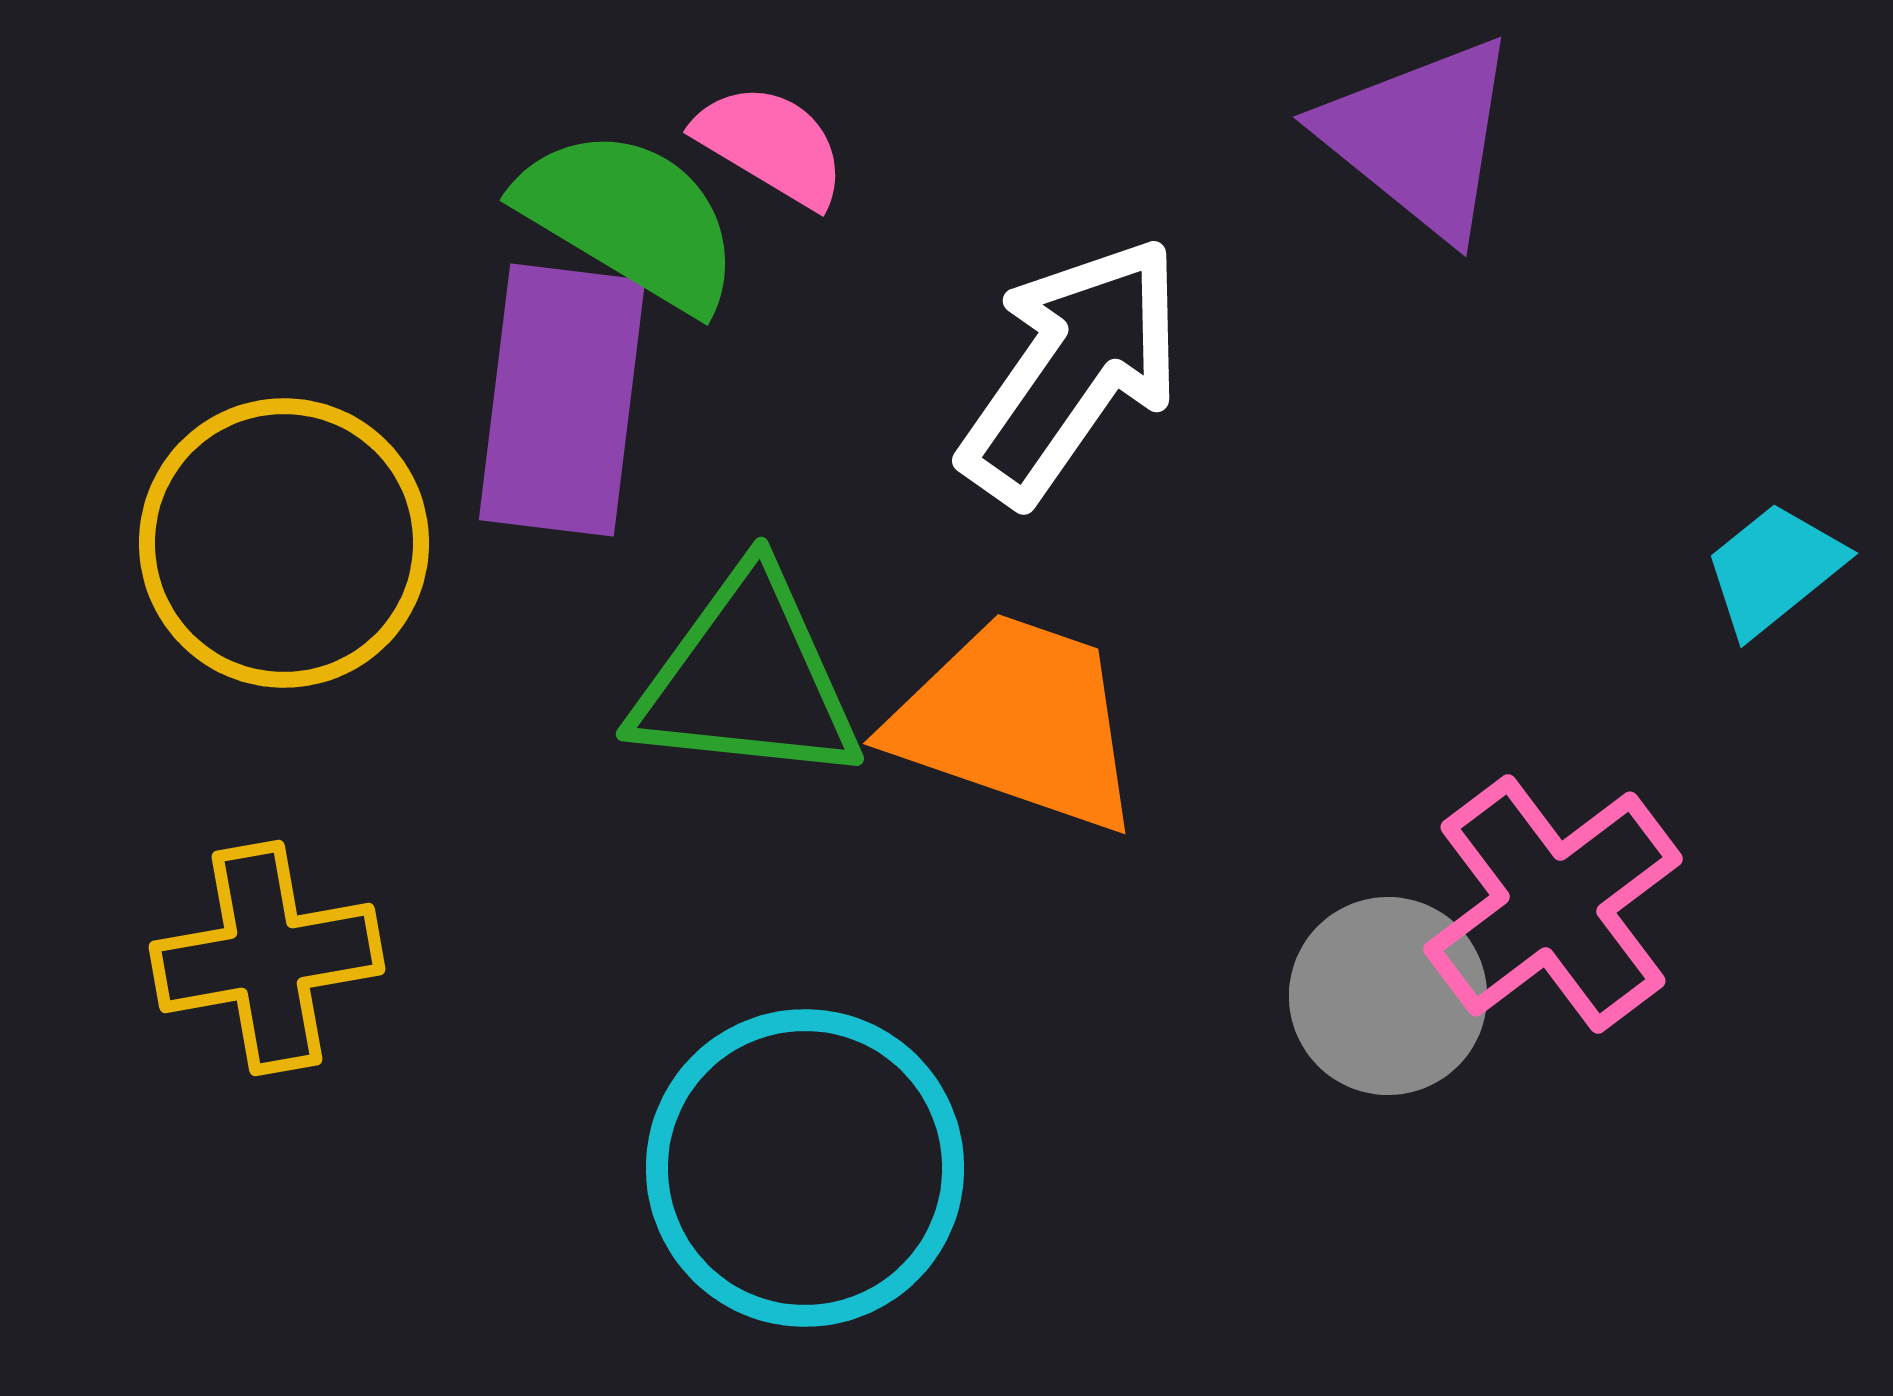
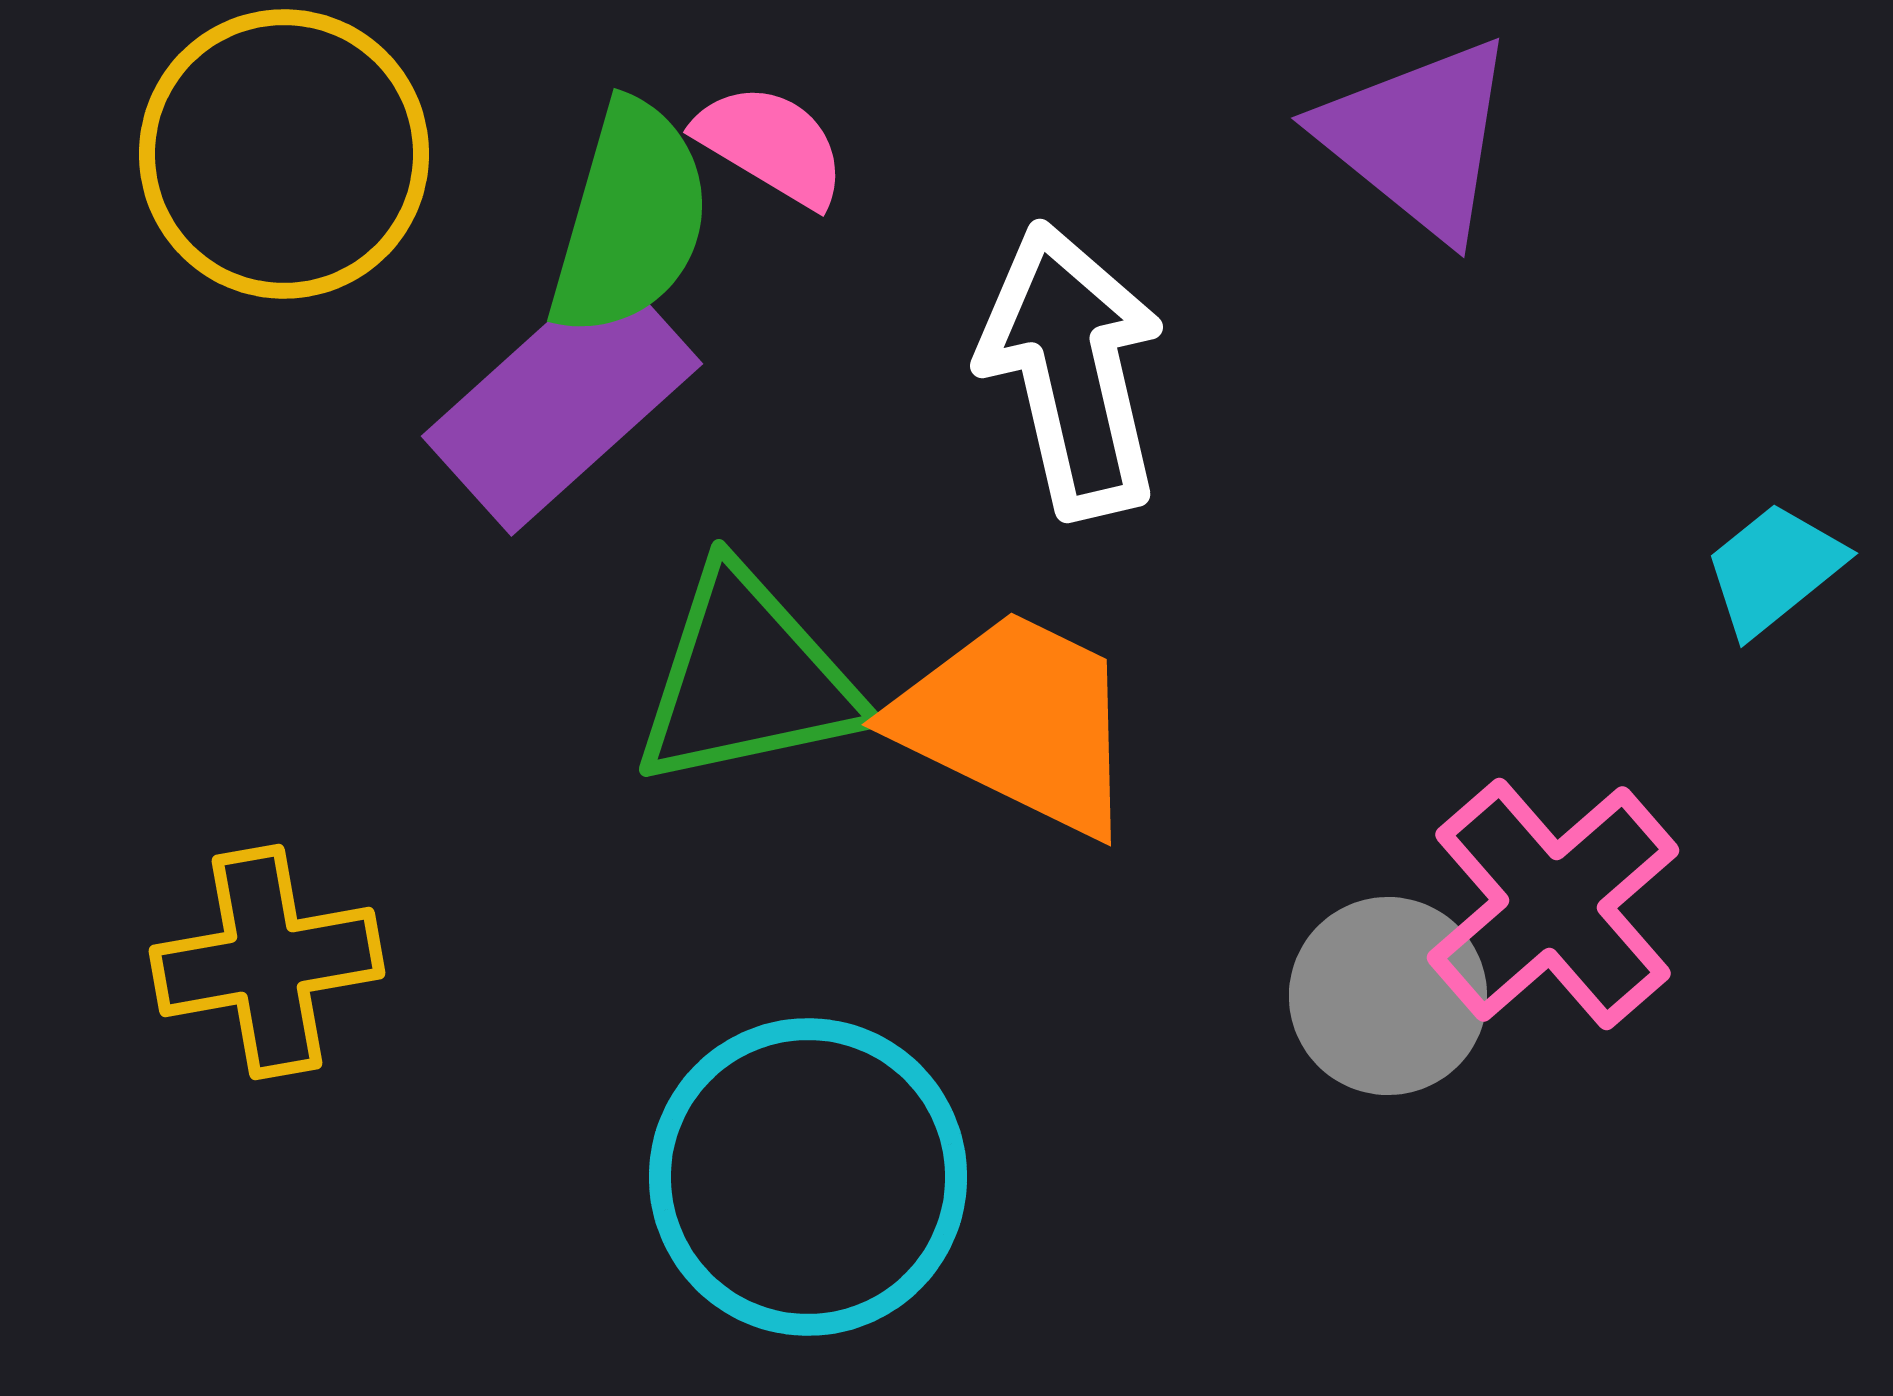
purple triangle: moved 2 px left, 1 px down
green semicircle: rotated 75 degrees clockwise
white arrow: rotated 48 degrees counterclockwise
purple rectangle: rotated 41 degrees clockwise
yellow circle: moved 389 px up
green triangle: rotated 18 degrees counterclockwise
orange trapezoid: rotated 7 degrees clockwise
pink cross: rotated 4 degrees counterclockwise
yellow cross: moved 4 px down
cyan circle: moved 3 px right, 9 px down
